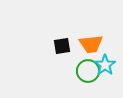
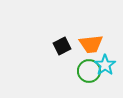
black square: rotated 18 degrees counterclockwise
green circle: moved 1 px right
